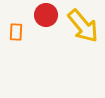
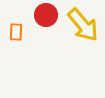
yellow arrow: moved 1 px up
